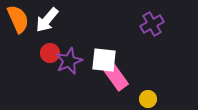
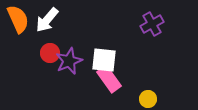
pink rectangle: moved 7 px left, 2 px down
